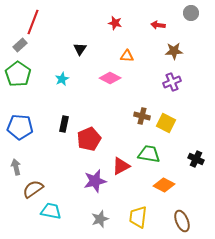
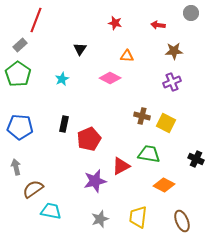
red line: moved 3 px right, 2 px up
